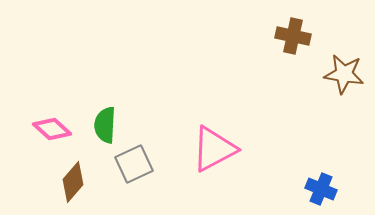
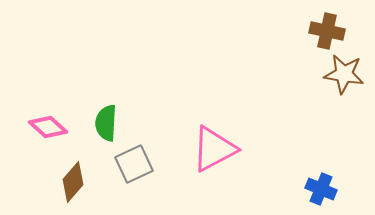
brown cross: moved 34 px right, 5 px up
green semicircle: moved 1 px right, 2 px up
pink diamond: moved 4 px left, 2 px up
